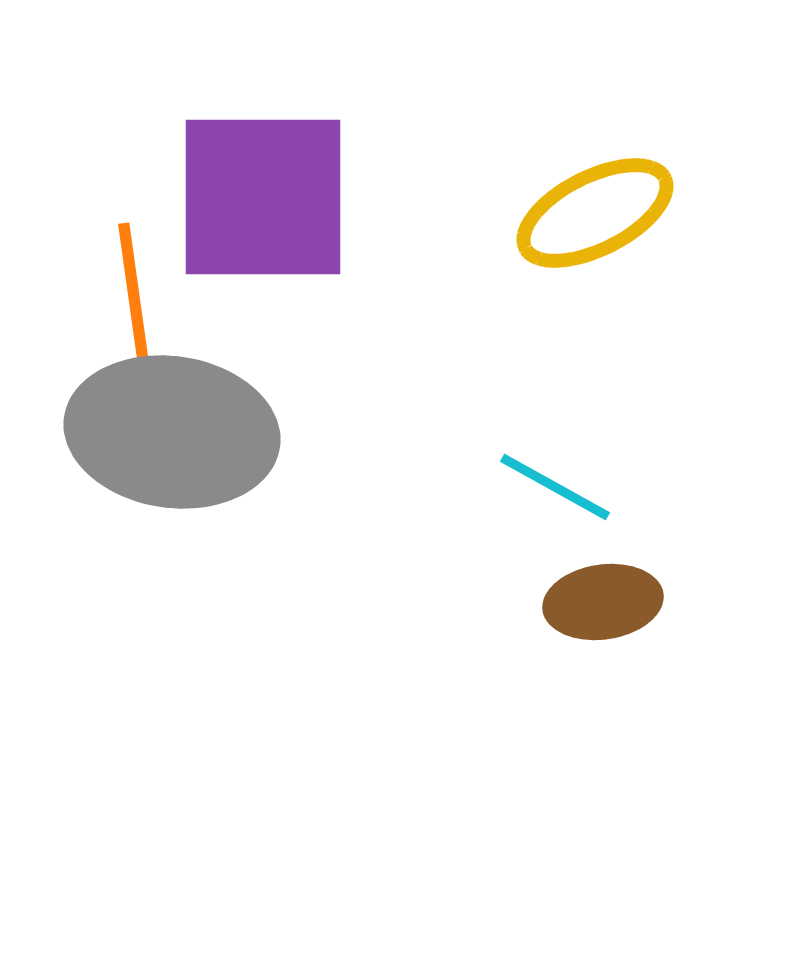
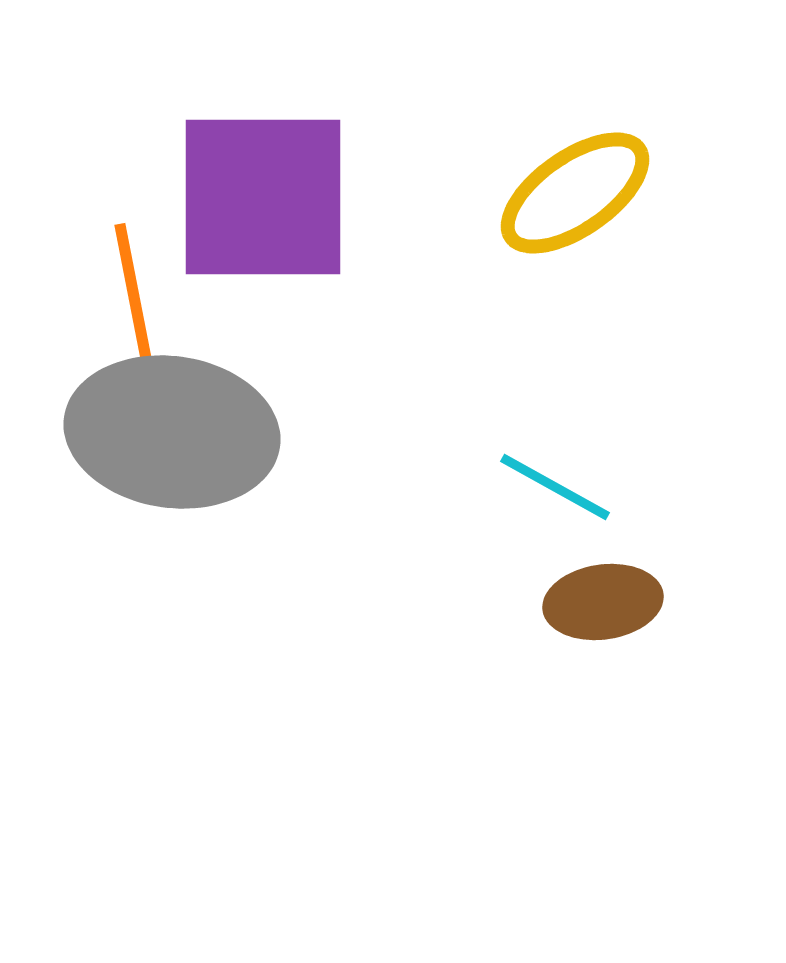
yellow ellipse: moved 20 px left, 20 px up; rotated 8 degrees counterclockwise
orange line: rotated 3 degrees counterclockwise
